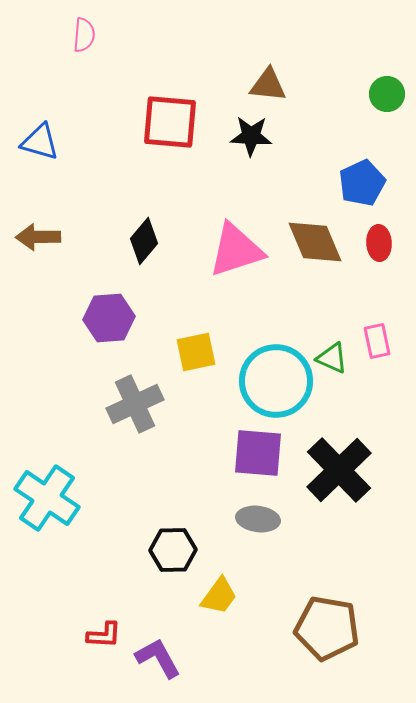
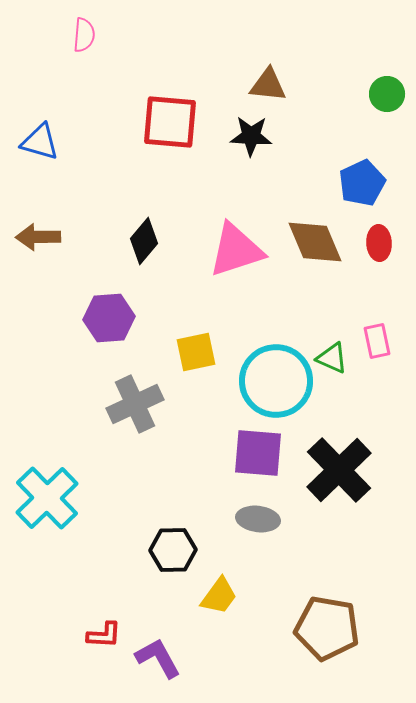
cyan cross: rotated 12 degrees clockwise
